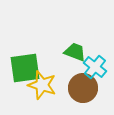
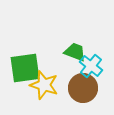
cyan cross: moved 4 px left, 1 px up
yellow star: moved 2 px right
